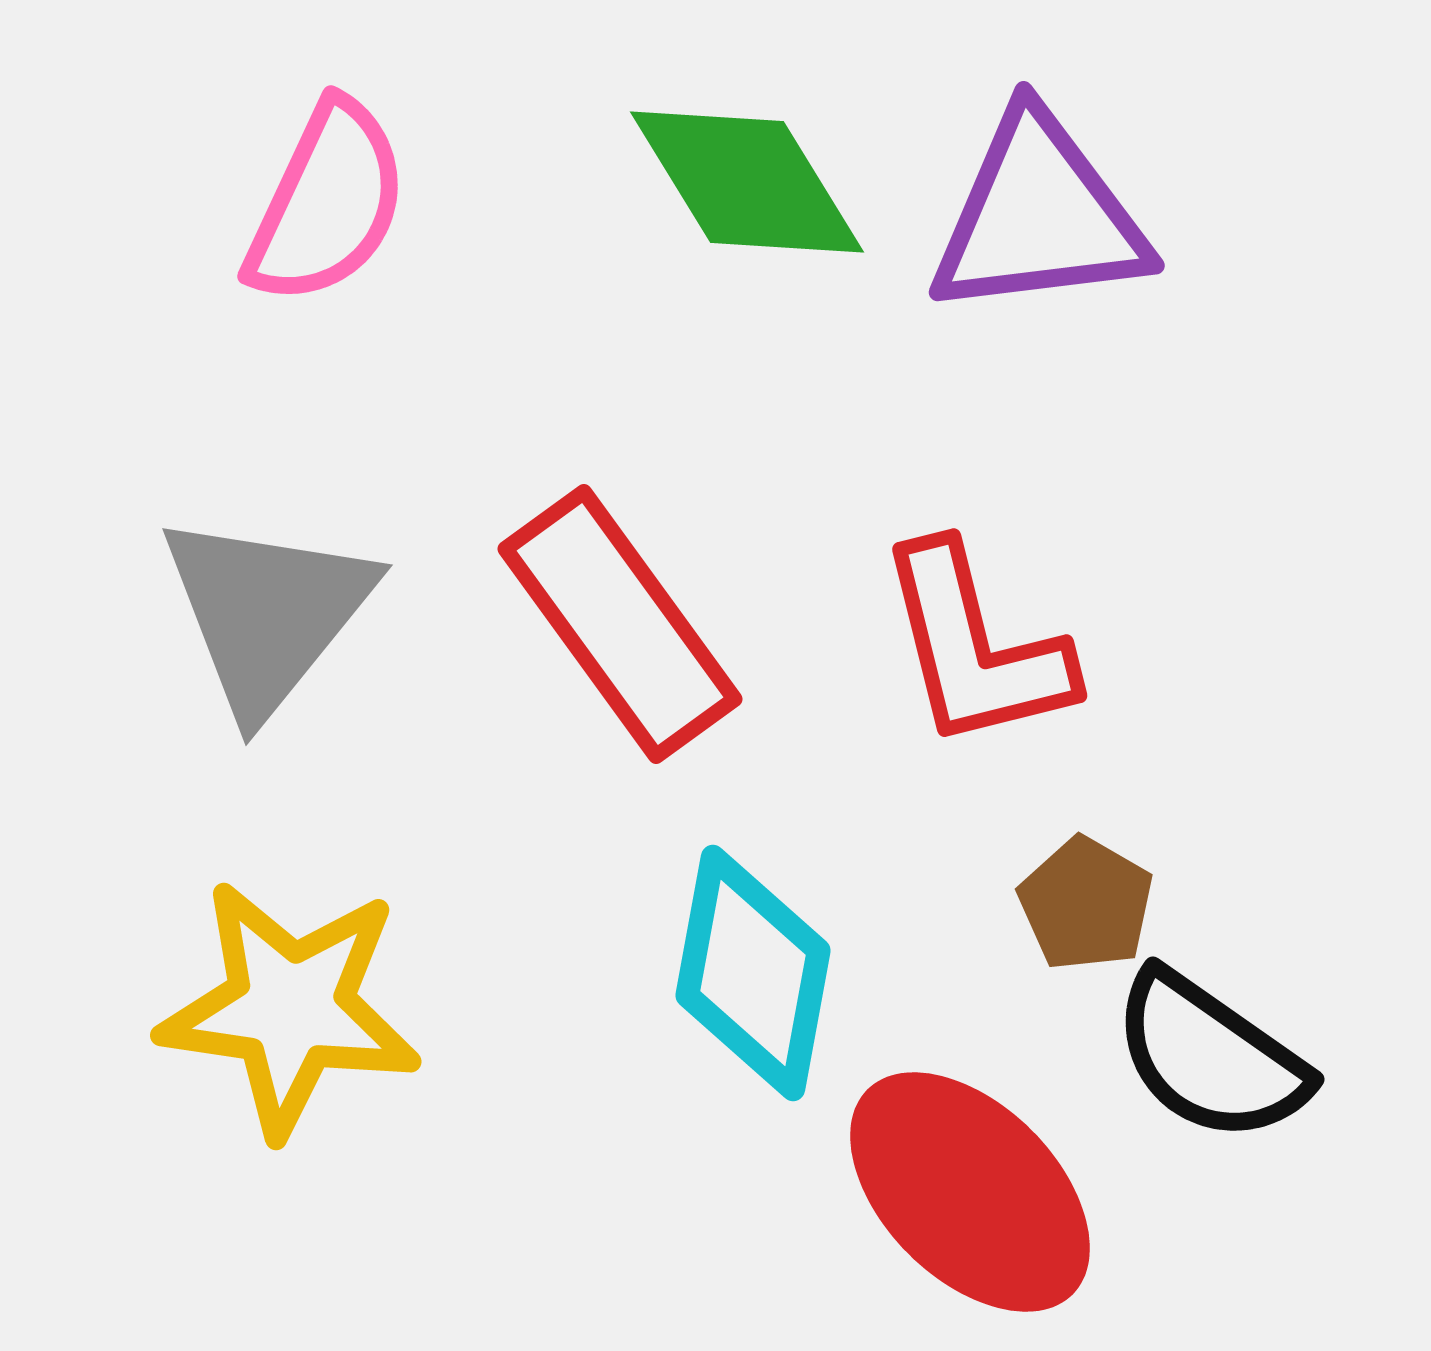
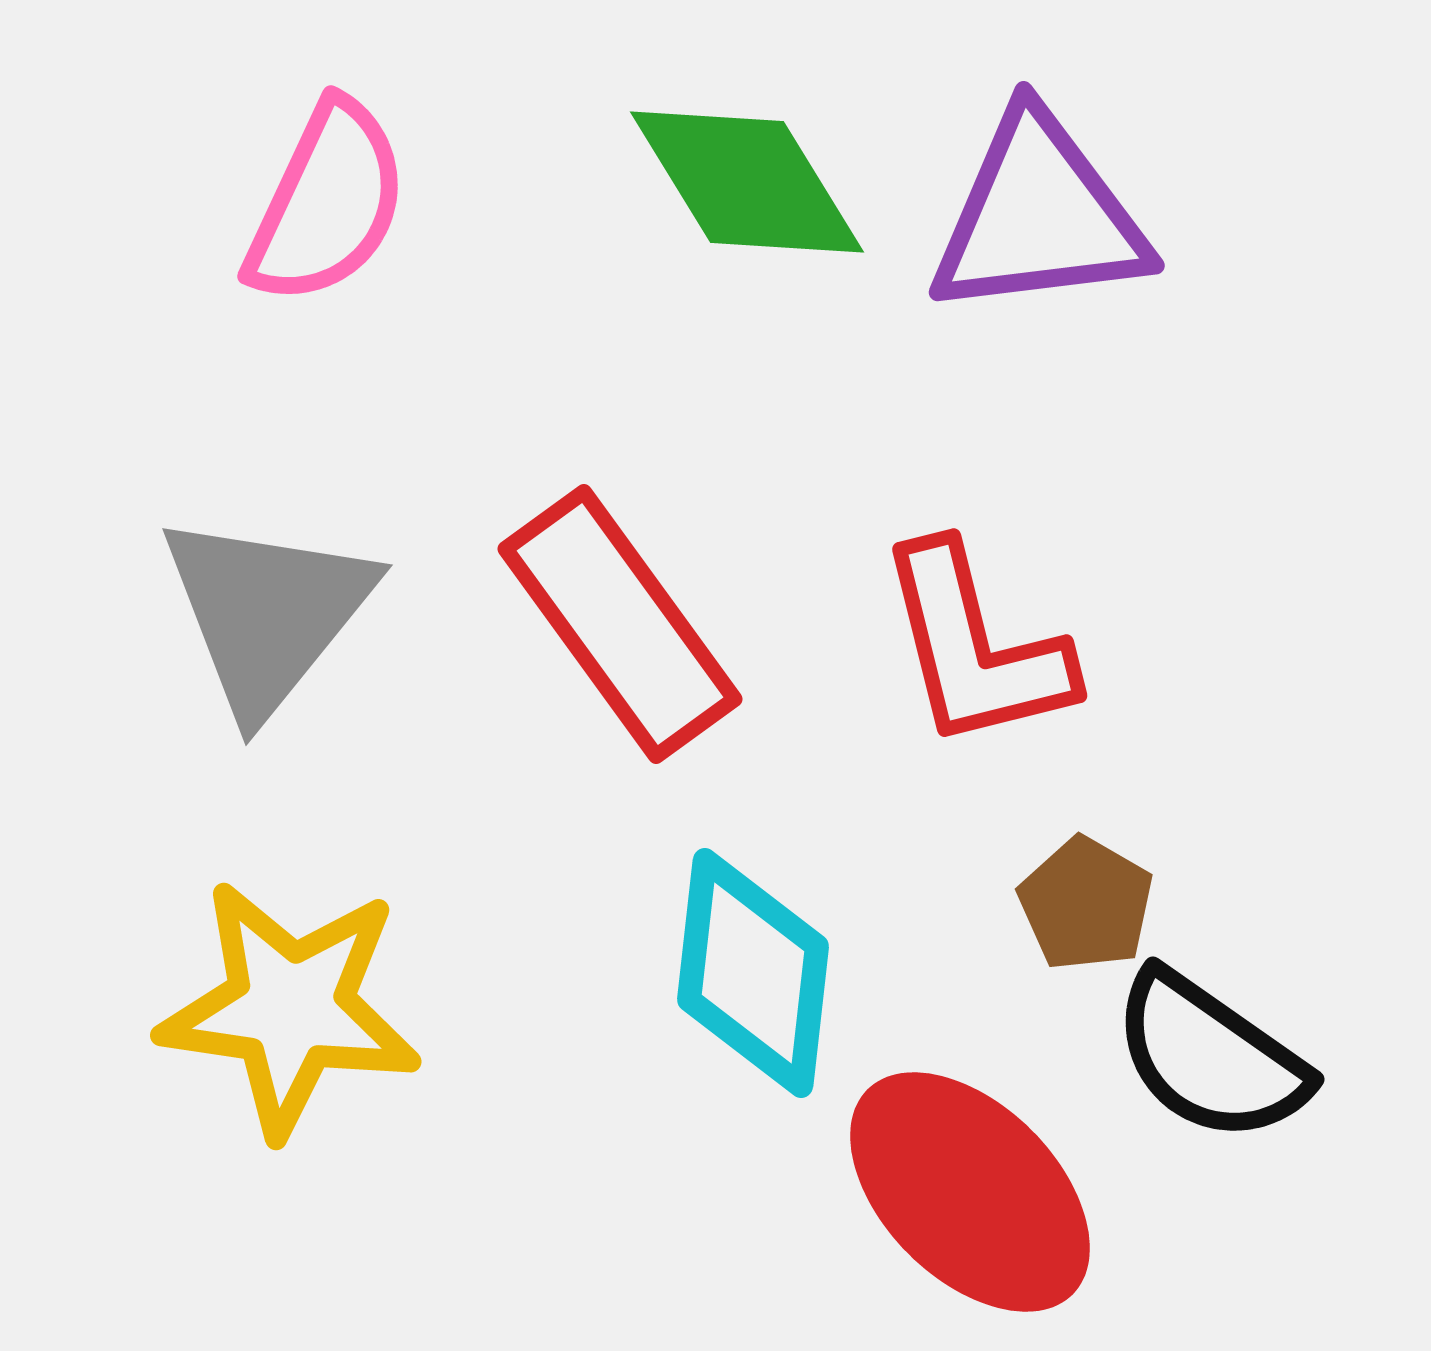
cyan diamond: rotated 4 degrees counterclockwise
